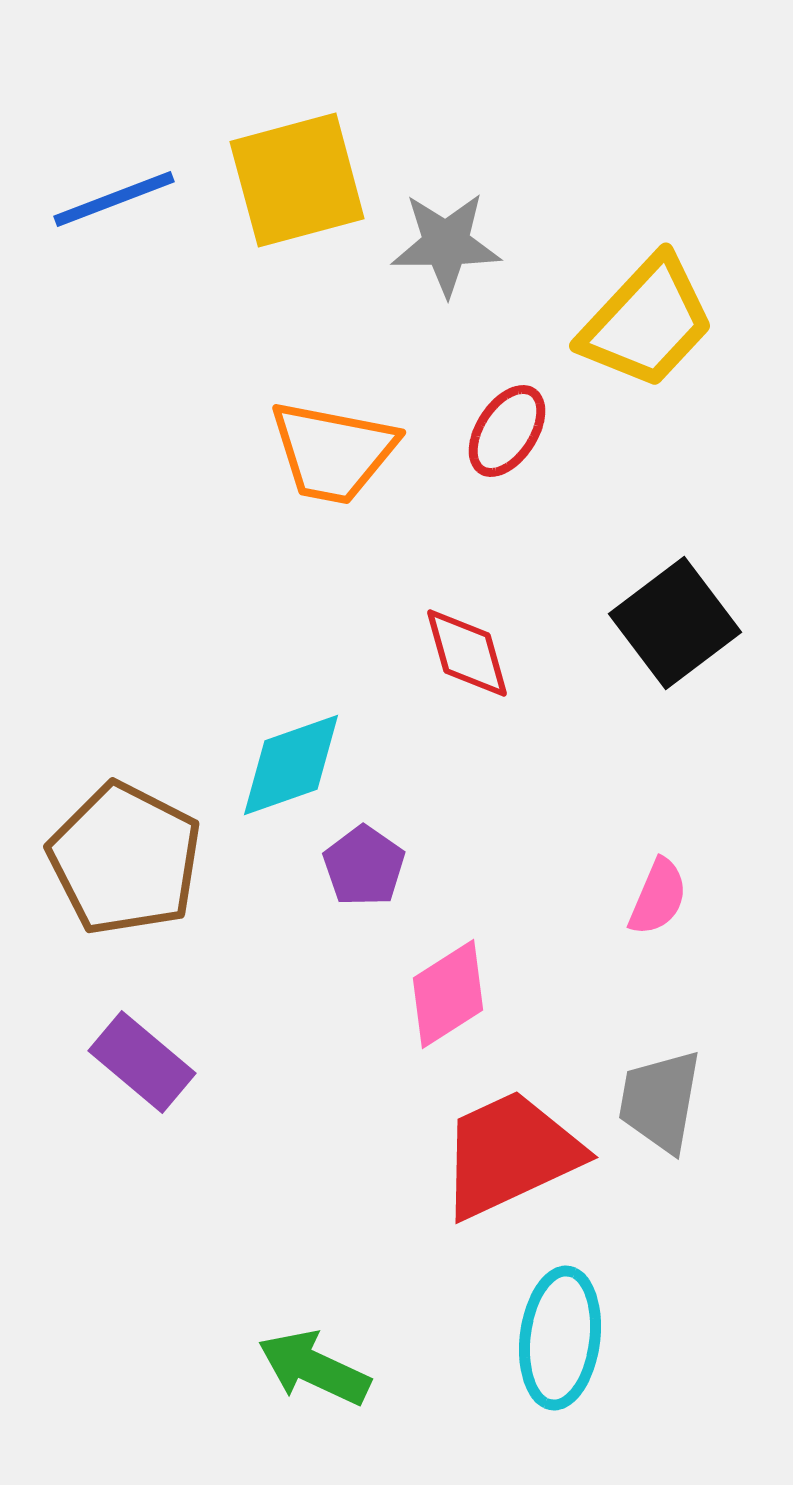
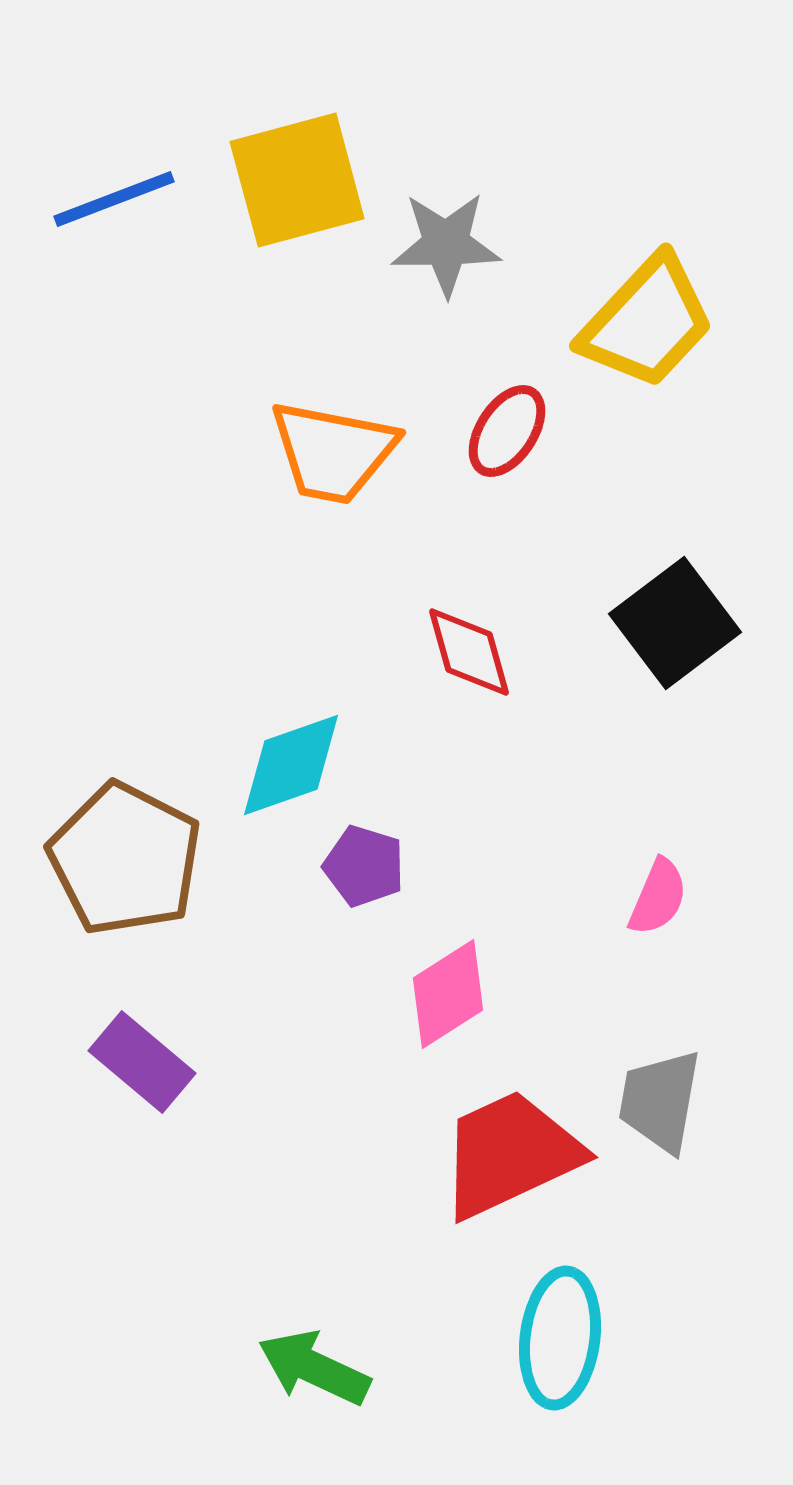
red diamond: moved 2 px right, 1 px up
purple pentagon: rotated 18 degrees counterclockwise
